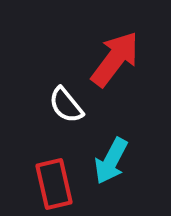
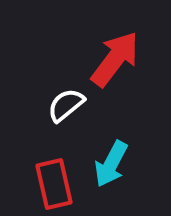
white semicircle: rotated 90 degrees clockwise
cyan arrow: moved 3 px down
